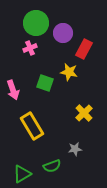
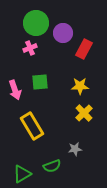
yellow star: moved 11 px right, 14 px down; rotated 12 degrees counterclockwise
green square: moved 5 px left, 1 px up; rotated 24 degrees counterclockwise
pink arrow: moved 2 px right
